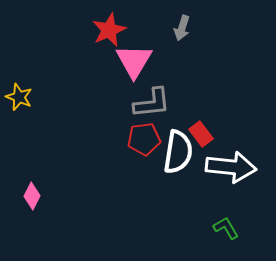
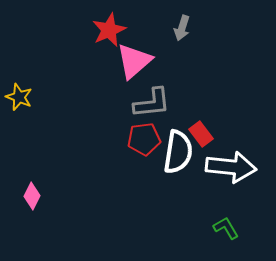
pink triangle: rotated 18 degrees clockwise
